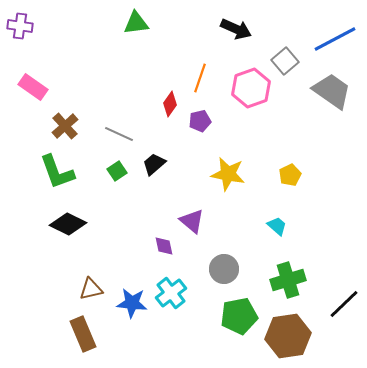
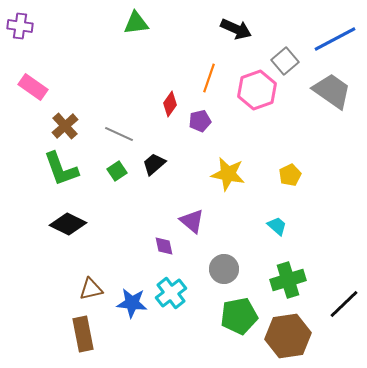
orange line: moved 9 px right
pink hexagon: moved 6 px right, 2 px down
green L-shape: moved 4 px right, 3 px up
brown rectangle: rotated 12 degrees clockwise
